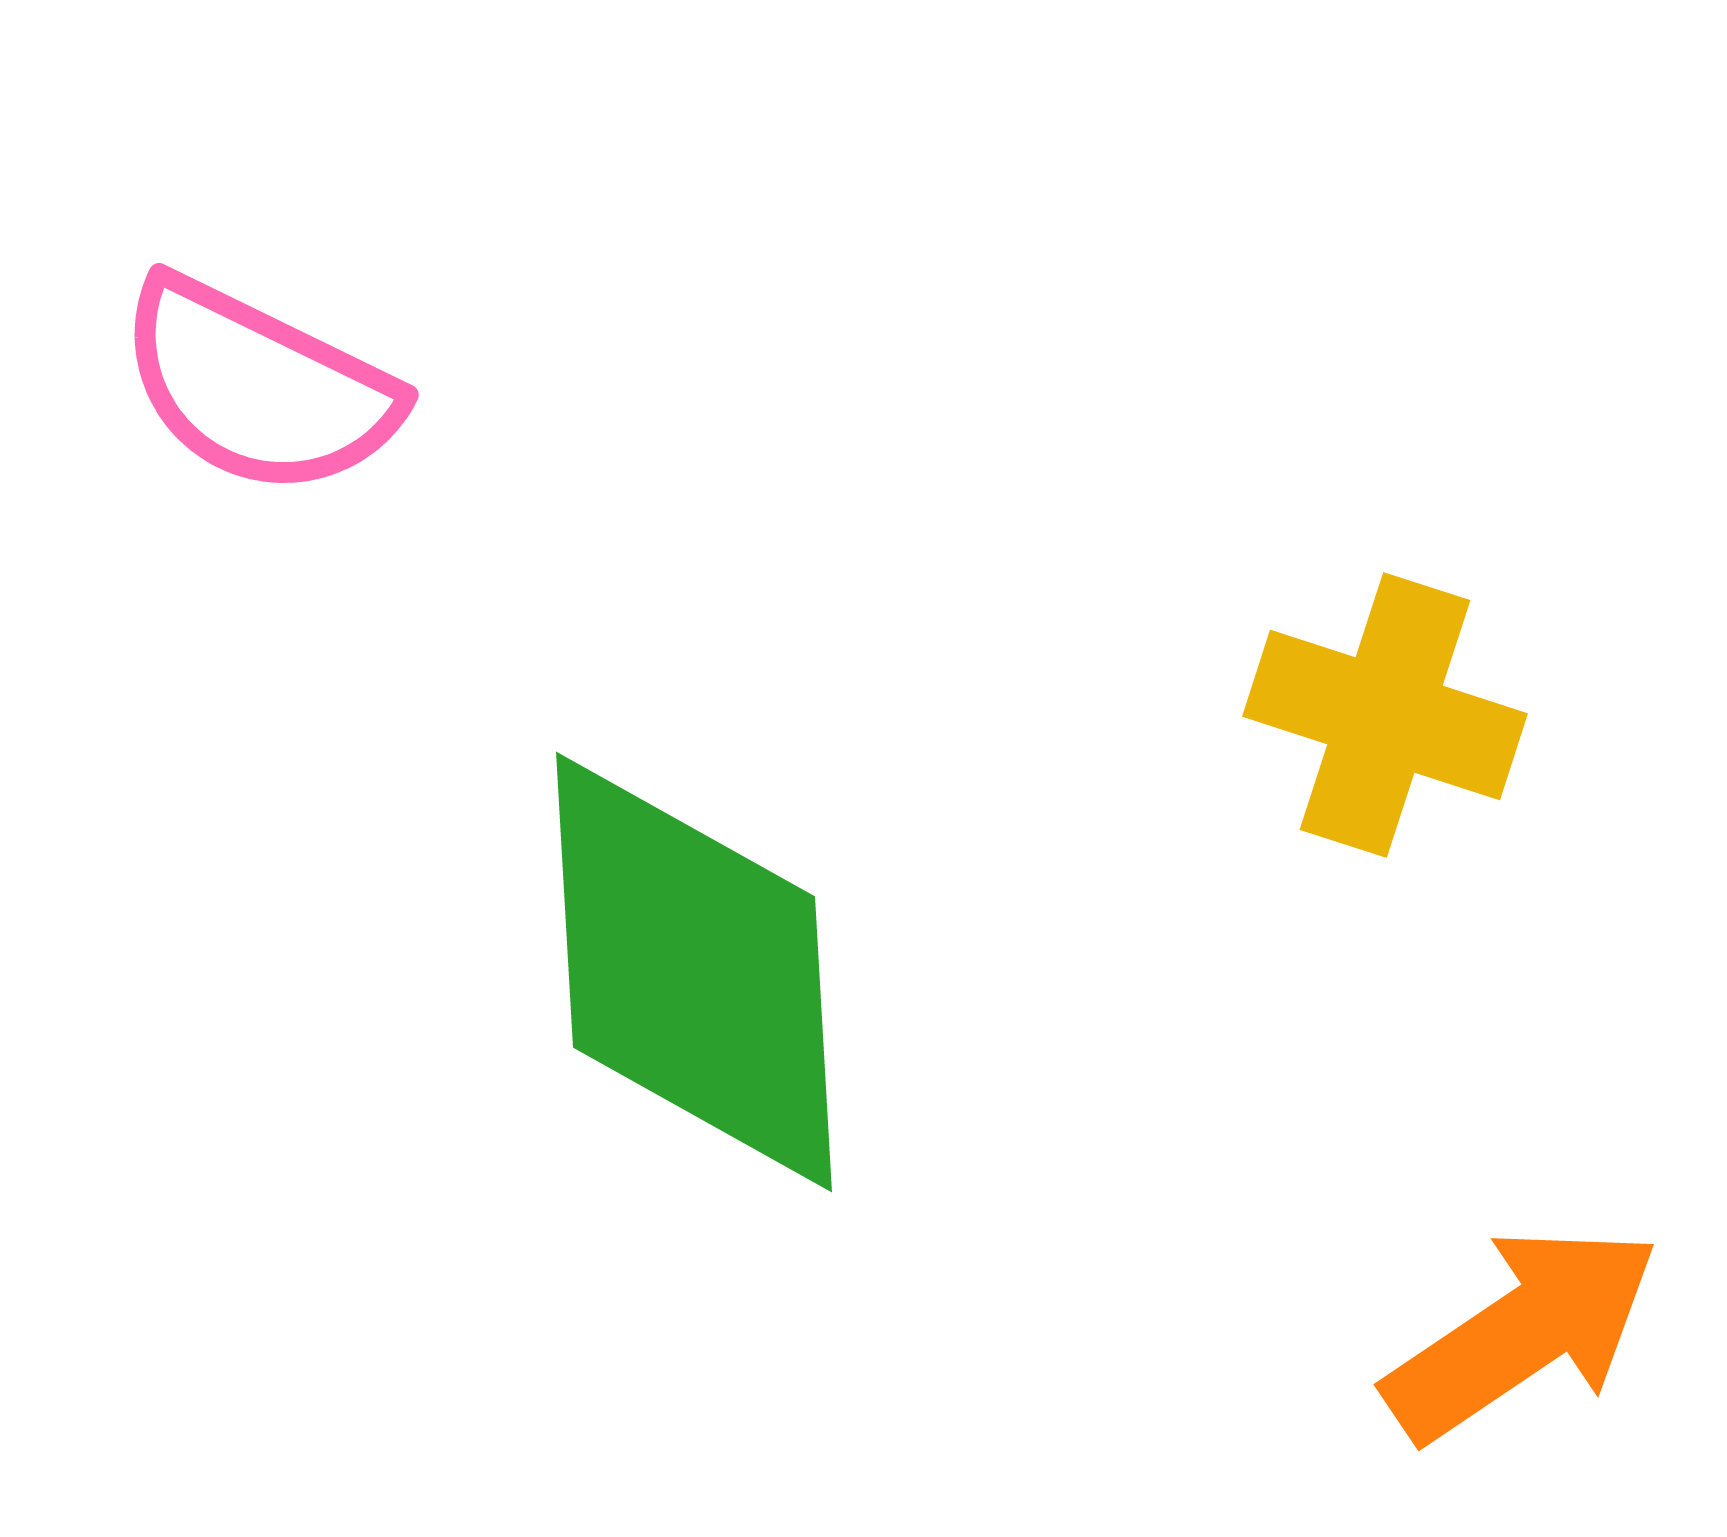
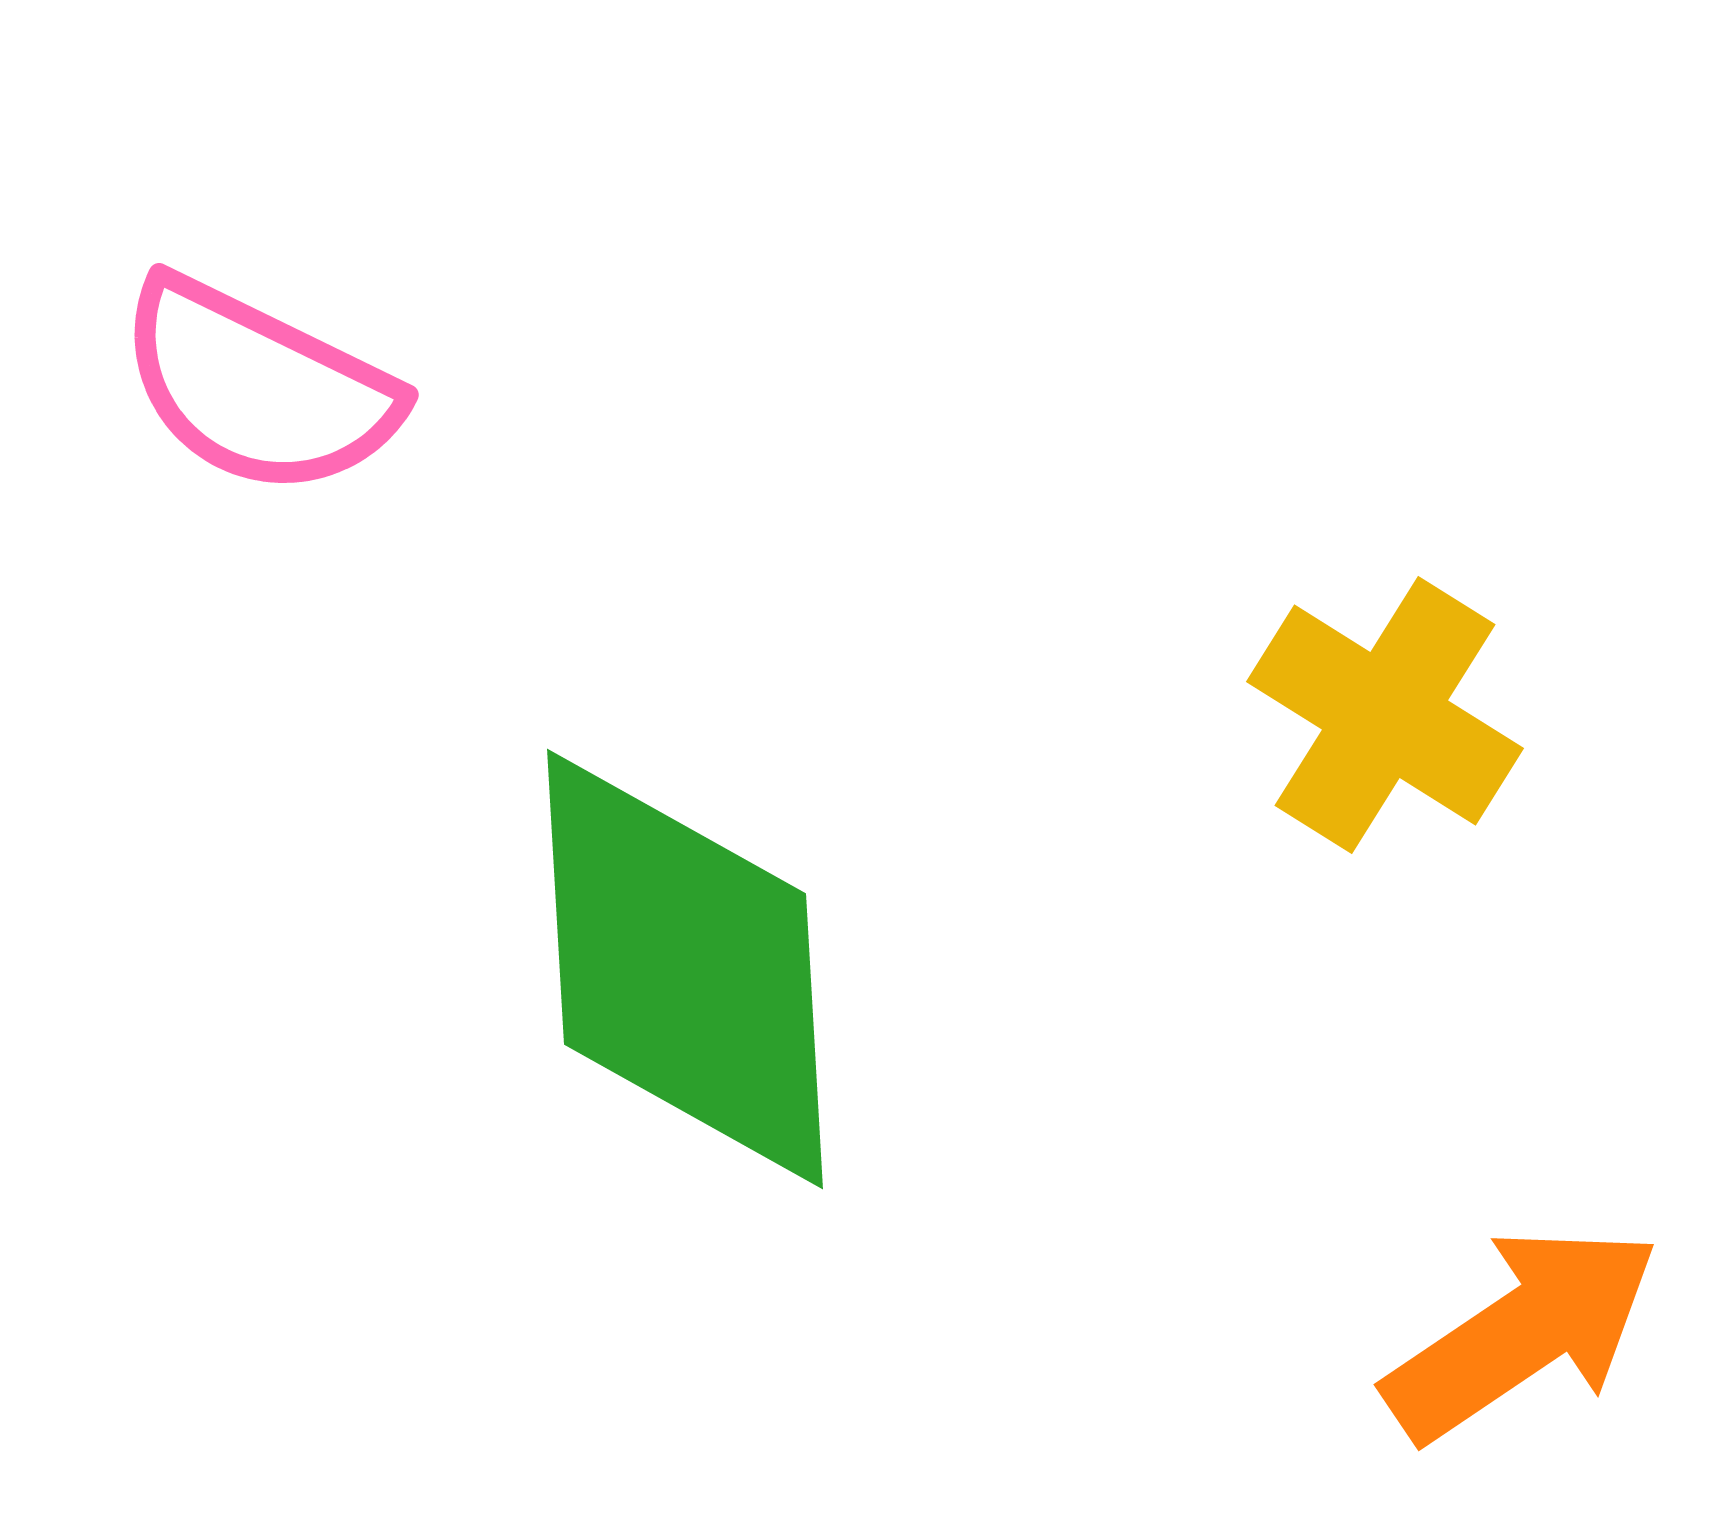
yellow cross: rotated 14 degrees clockwise
green diamond: moved 9 px left, 3 px up
